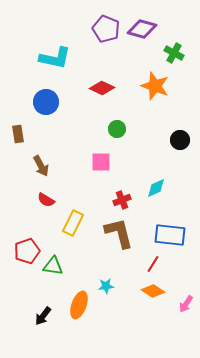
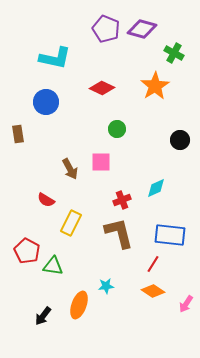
orange star: rotated 20 degrees clockwise
brown arrow: moved 29 px right, 3 px down
yellow rectangle: moved 2 px left
red pentagon: rotated 25 degrees counterclockwise
